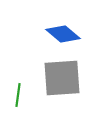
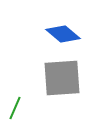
green line: moved 3 px left, 13 px down; rotated 15 degrees clockwise
